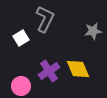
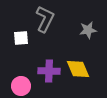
gray star: moved 5 px left, 1 px up
white square: rotated 28 degrees clockwise
purple cross: rotated 35 degrees clockwise
